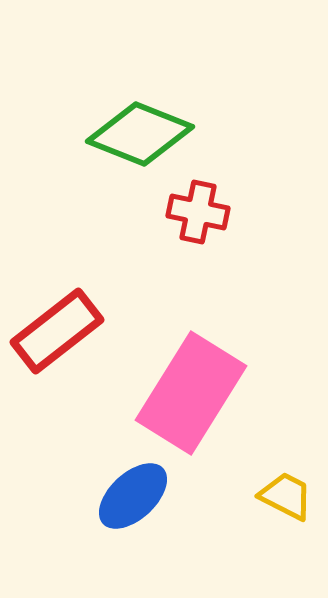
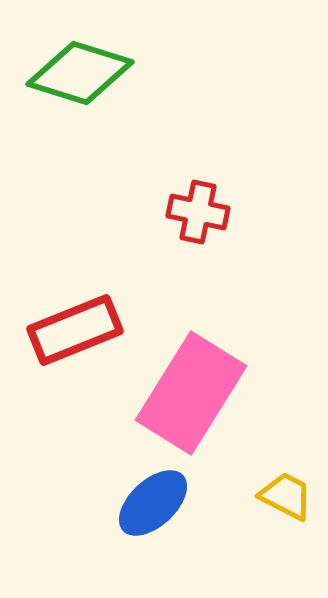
green diamond: moved 60 px left, 61 px up; rotated 4 degrees counterclockwise
red rectangle: moved 18 px right, 1 px up; rotated 16 degrees clockwise
blue ellipse: moved 20 px right, 7 px down
